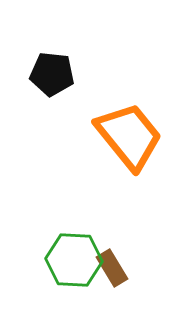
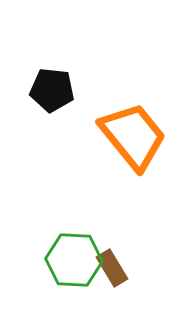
black pentagon: moved 16 px down
orange trapezoid: moved 4 px right
